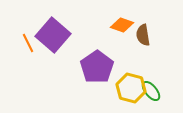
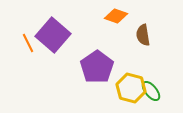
orange diamond: moved 6 px left, 9 px up
